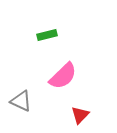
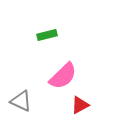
red triangle: moved 10 px up; rotated 18 degrees clockwise
